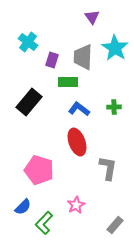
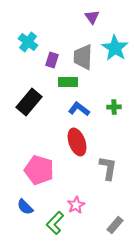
blue semicircle: moved 2 px right; rotated 90 degrees clockwise
green L-shape: moved 11 px right
